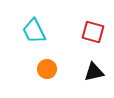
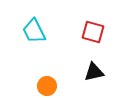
orange circle: moved 17 px down
